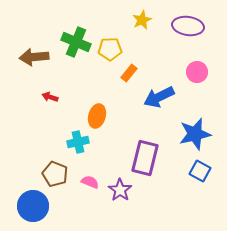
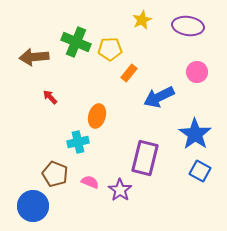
red arrow: rotated 28 degrees clockwise
blue star: rotated 24 degrees counterclockwise
